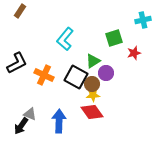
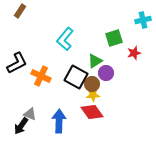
green triangle: moved 2 px right
orange cross: moved 3 px left, 1 px down
